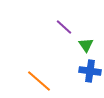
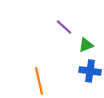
green triangle: rotated 42 degrees clockwise
orange line: rotated 36 degrees clockwise
